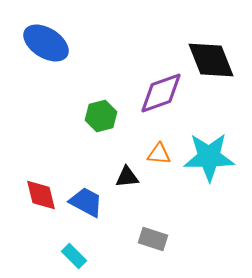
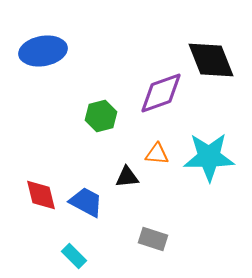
blue ellipse: moved 3 px left, 8 px down; rotated 42 degrees counterclockwise
orange triangle: moved 2 px left
